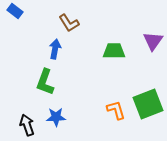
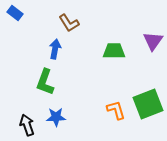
blue rectangle: moved 2 px down
